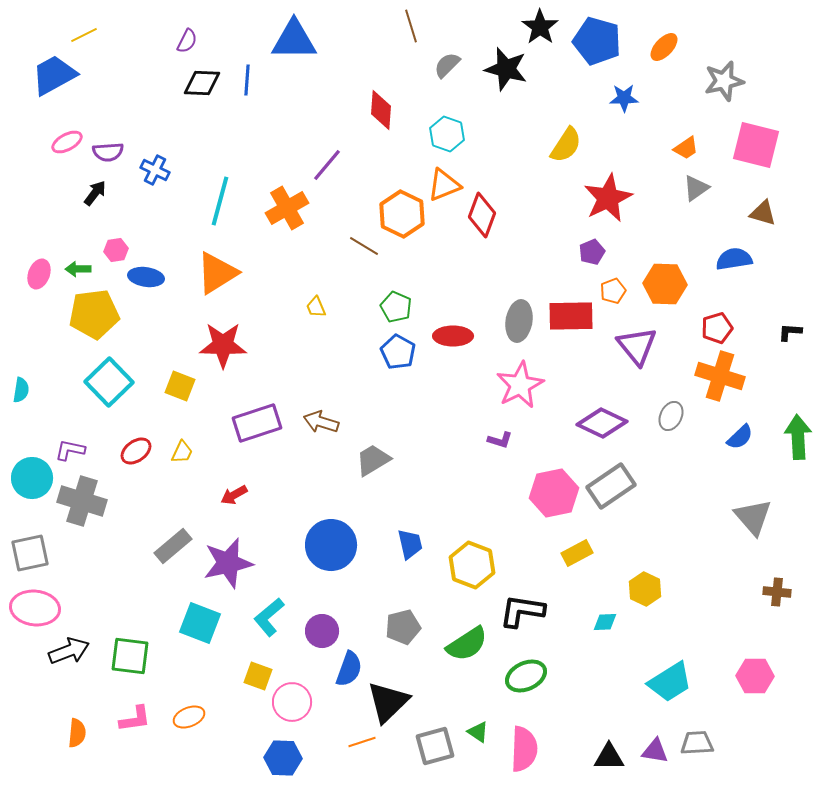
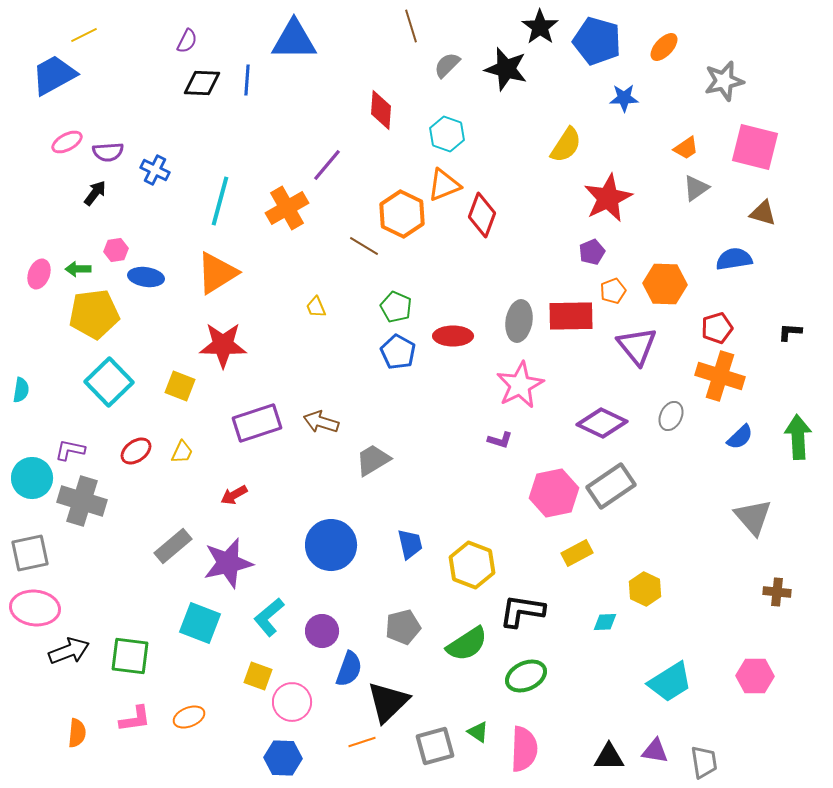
pink square at (756, 145): moved 1 px left, 2 px down
gray trapezoid at (697, 743): moved 7 px right, 19 px down; rotated 84 degrees clockwise
